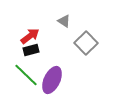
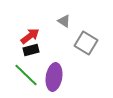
gray square: rotated 15 degrees counterclockwise
purple ellipse: moved 2 px right, 3 px up; rotated 16 degrees counterclockwise
